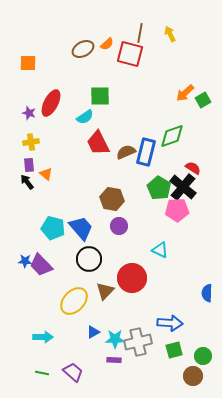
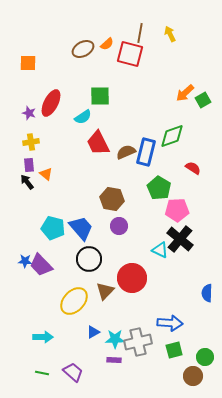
cyan semicircle at (85, 117): moved 2 px left
black cross at (183, 187): moved 3 px left, 52 px down
green circle at (203, 356): moved 2 px right, 1 px down
